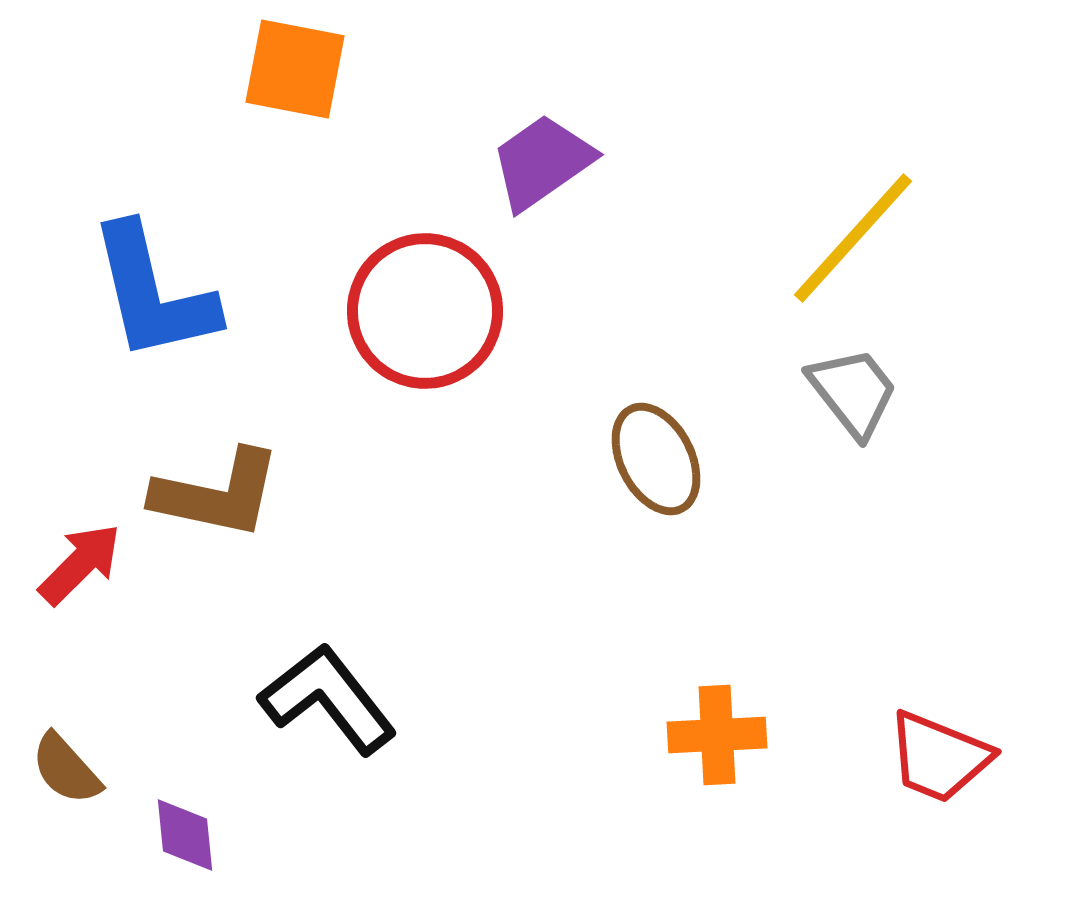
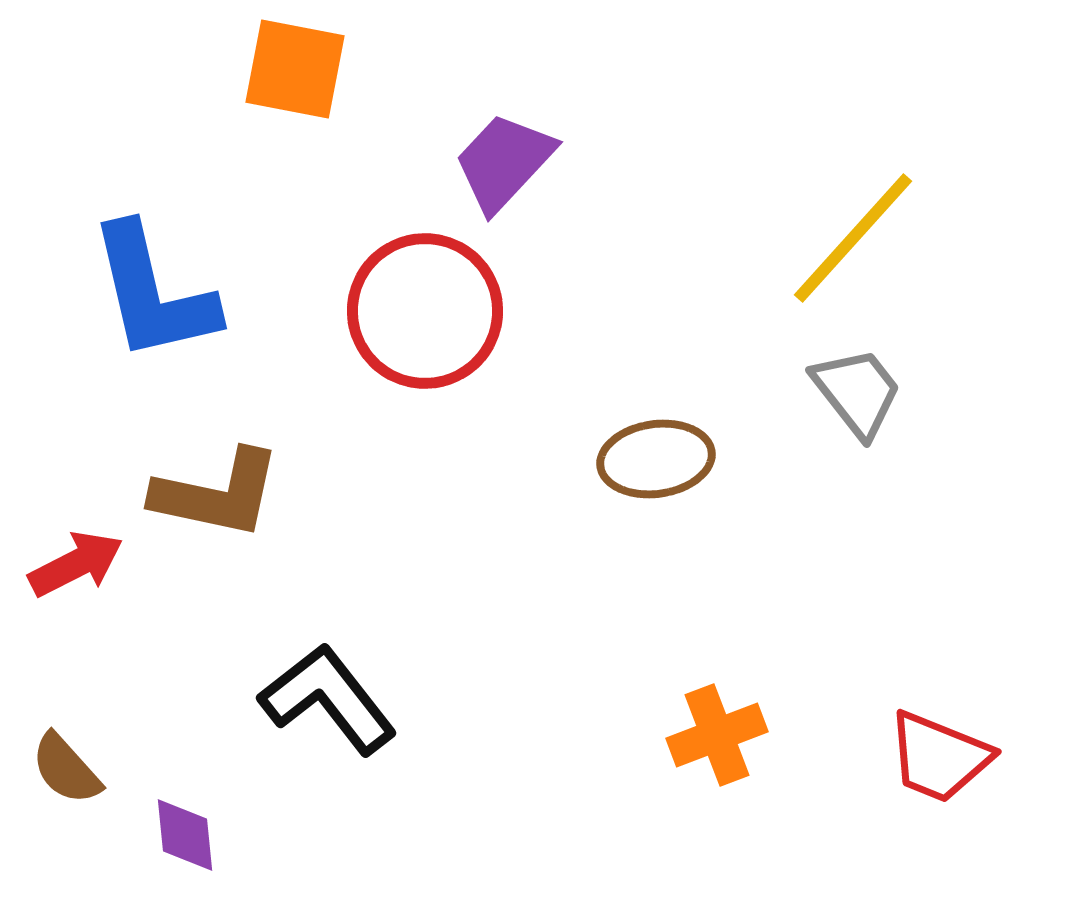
purple trapezoid: moved 38 px left; rotated 12 degrees counterclockwise
gray trapezoid: moved 4 px right
brown ellipse: rotated 71 degrees counterclockwise
red arrow: moved 4 px left; rotated 18 degrees clockwise
orange cross: rotated 18 degrees counterclockwise
